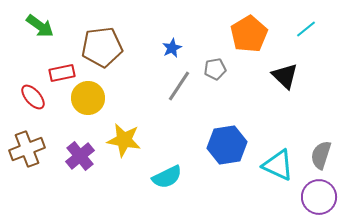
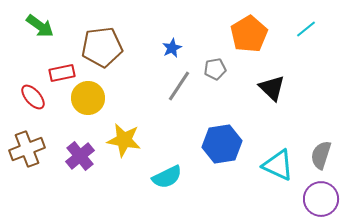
black triangle: moved 13 px left, 12 px down
blue hexagon: moved 5 px left, 1 px up
purple circle: moved 2 px right, 2 px down
